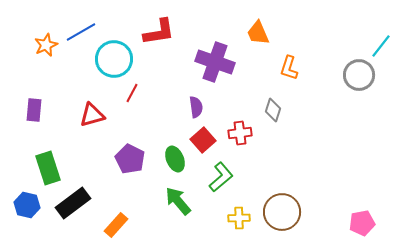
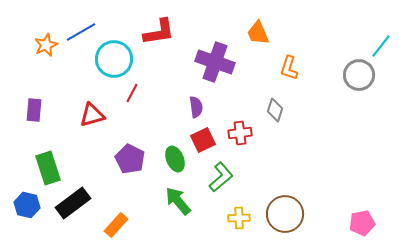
gray diamond: moved 2 px right
red square: rotated 15 degrees clockwise
brown circle: moved 3 px right, 2 px down
